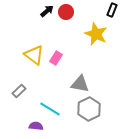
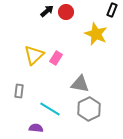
yellow triangle: rotated 40 degrees clockwise
gray rectangle: rotated 40 degrees counterclockwise
purple semicircle: moved 2 px down
